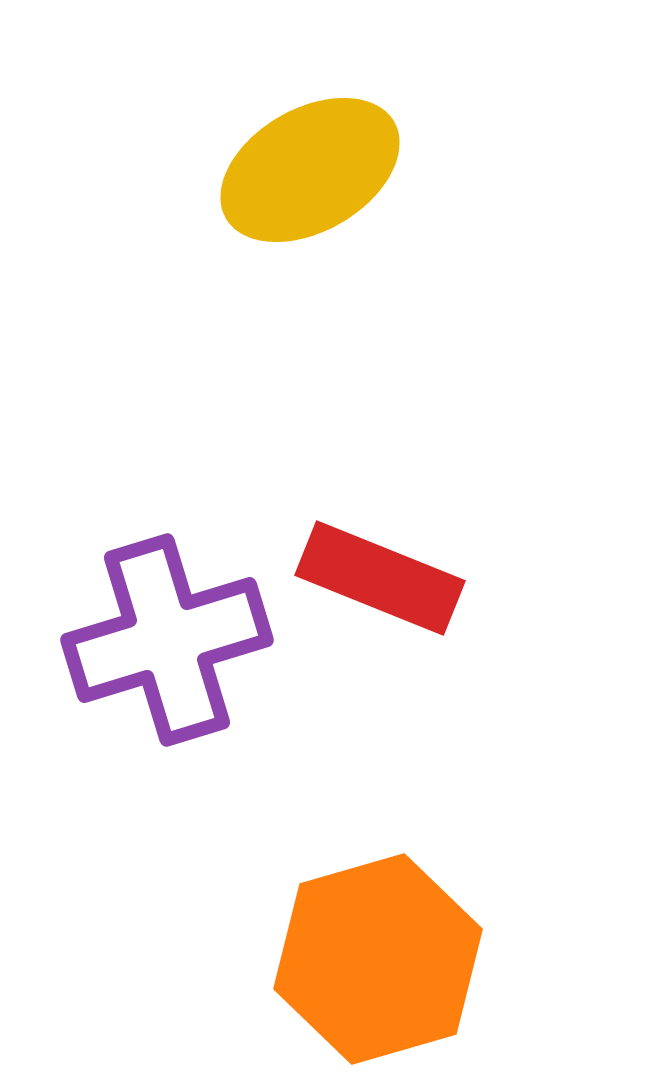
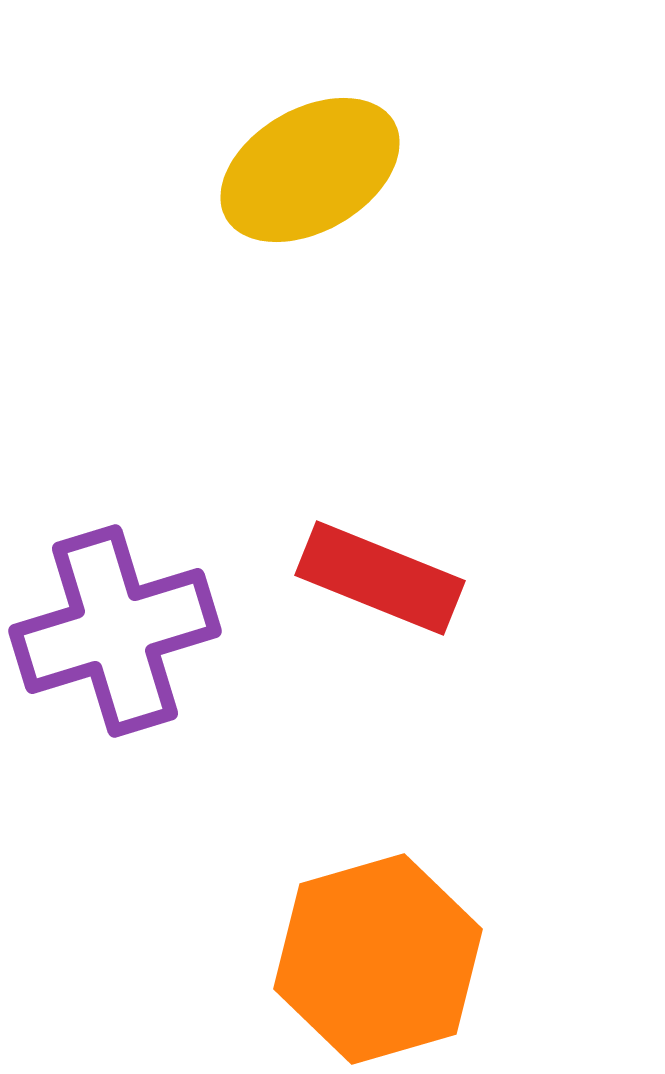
purple cross: moved 52 px left, 9 px up
